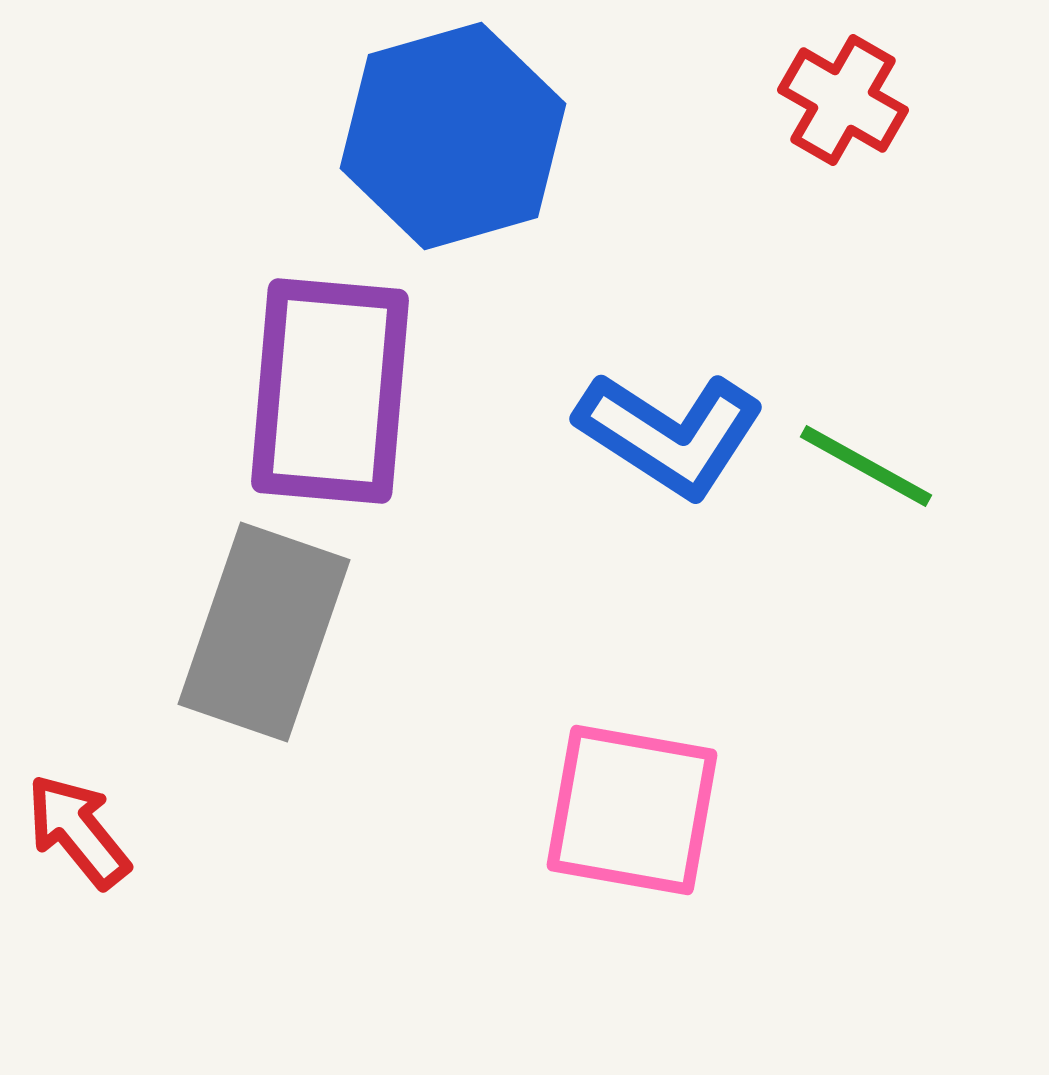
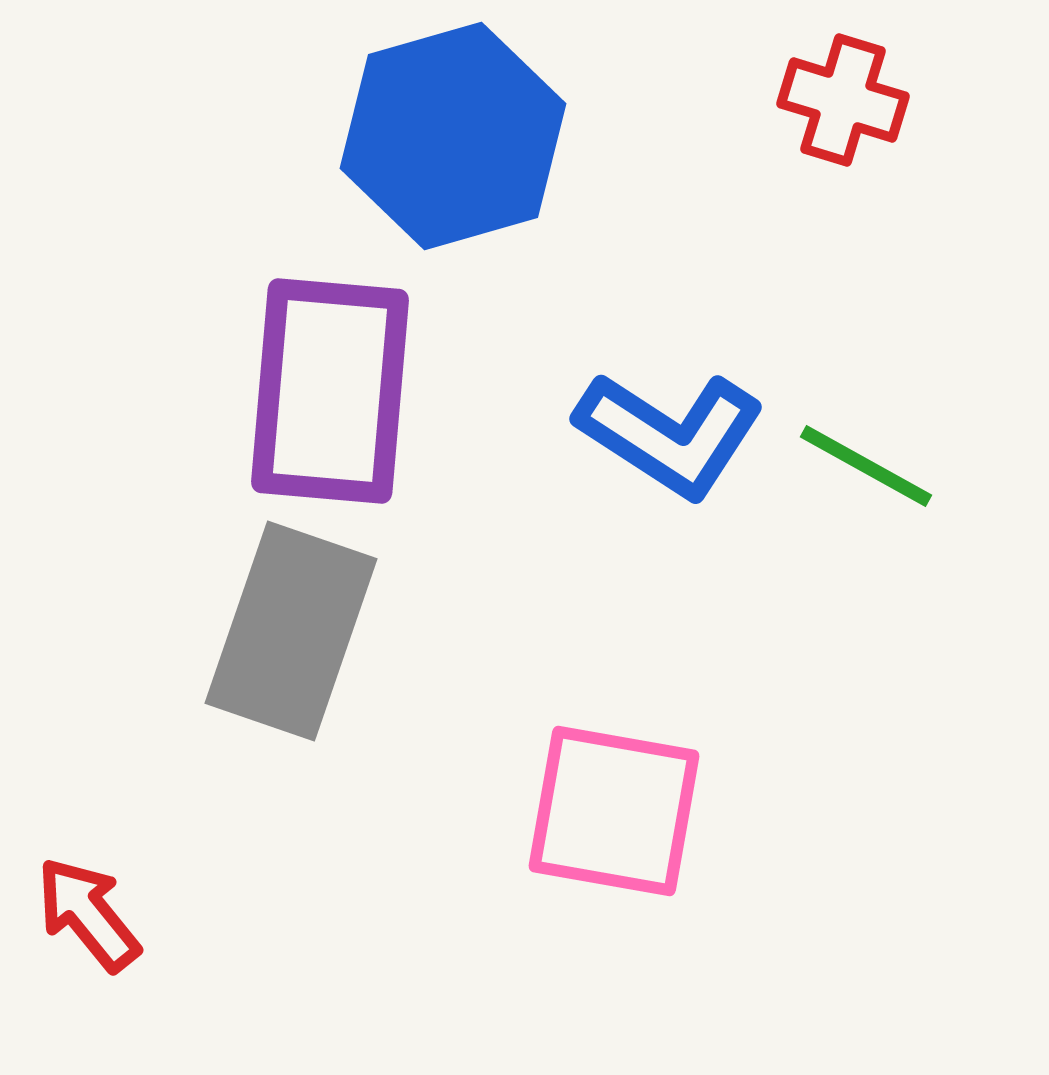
red cross: rotated 13 degrees counterclockwise
gray rectangle: moved 27 px right, 1 px up
pink square: moved 18 px left, 1 px down
red arrow: moved 10 px right, 83 px down
